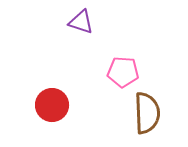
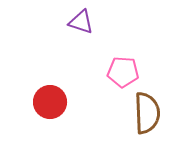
red circle: moved 2 px left, 3 px up
